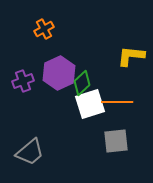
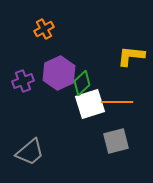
gray square: rotated 8 degrees counterclockwise
